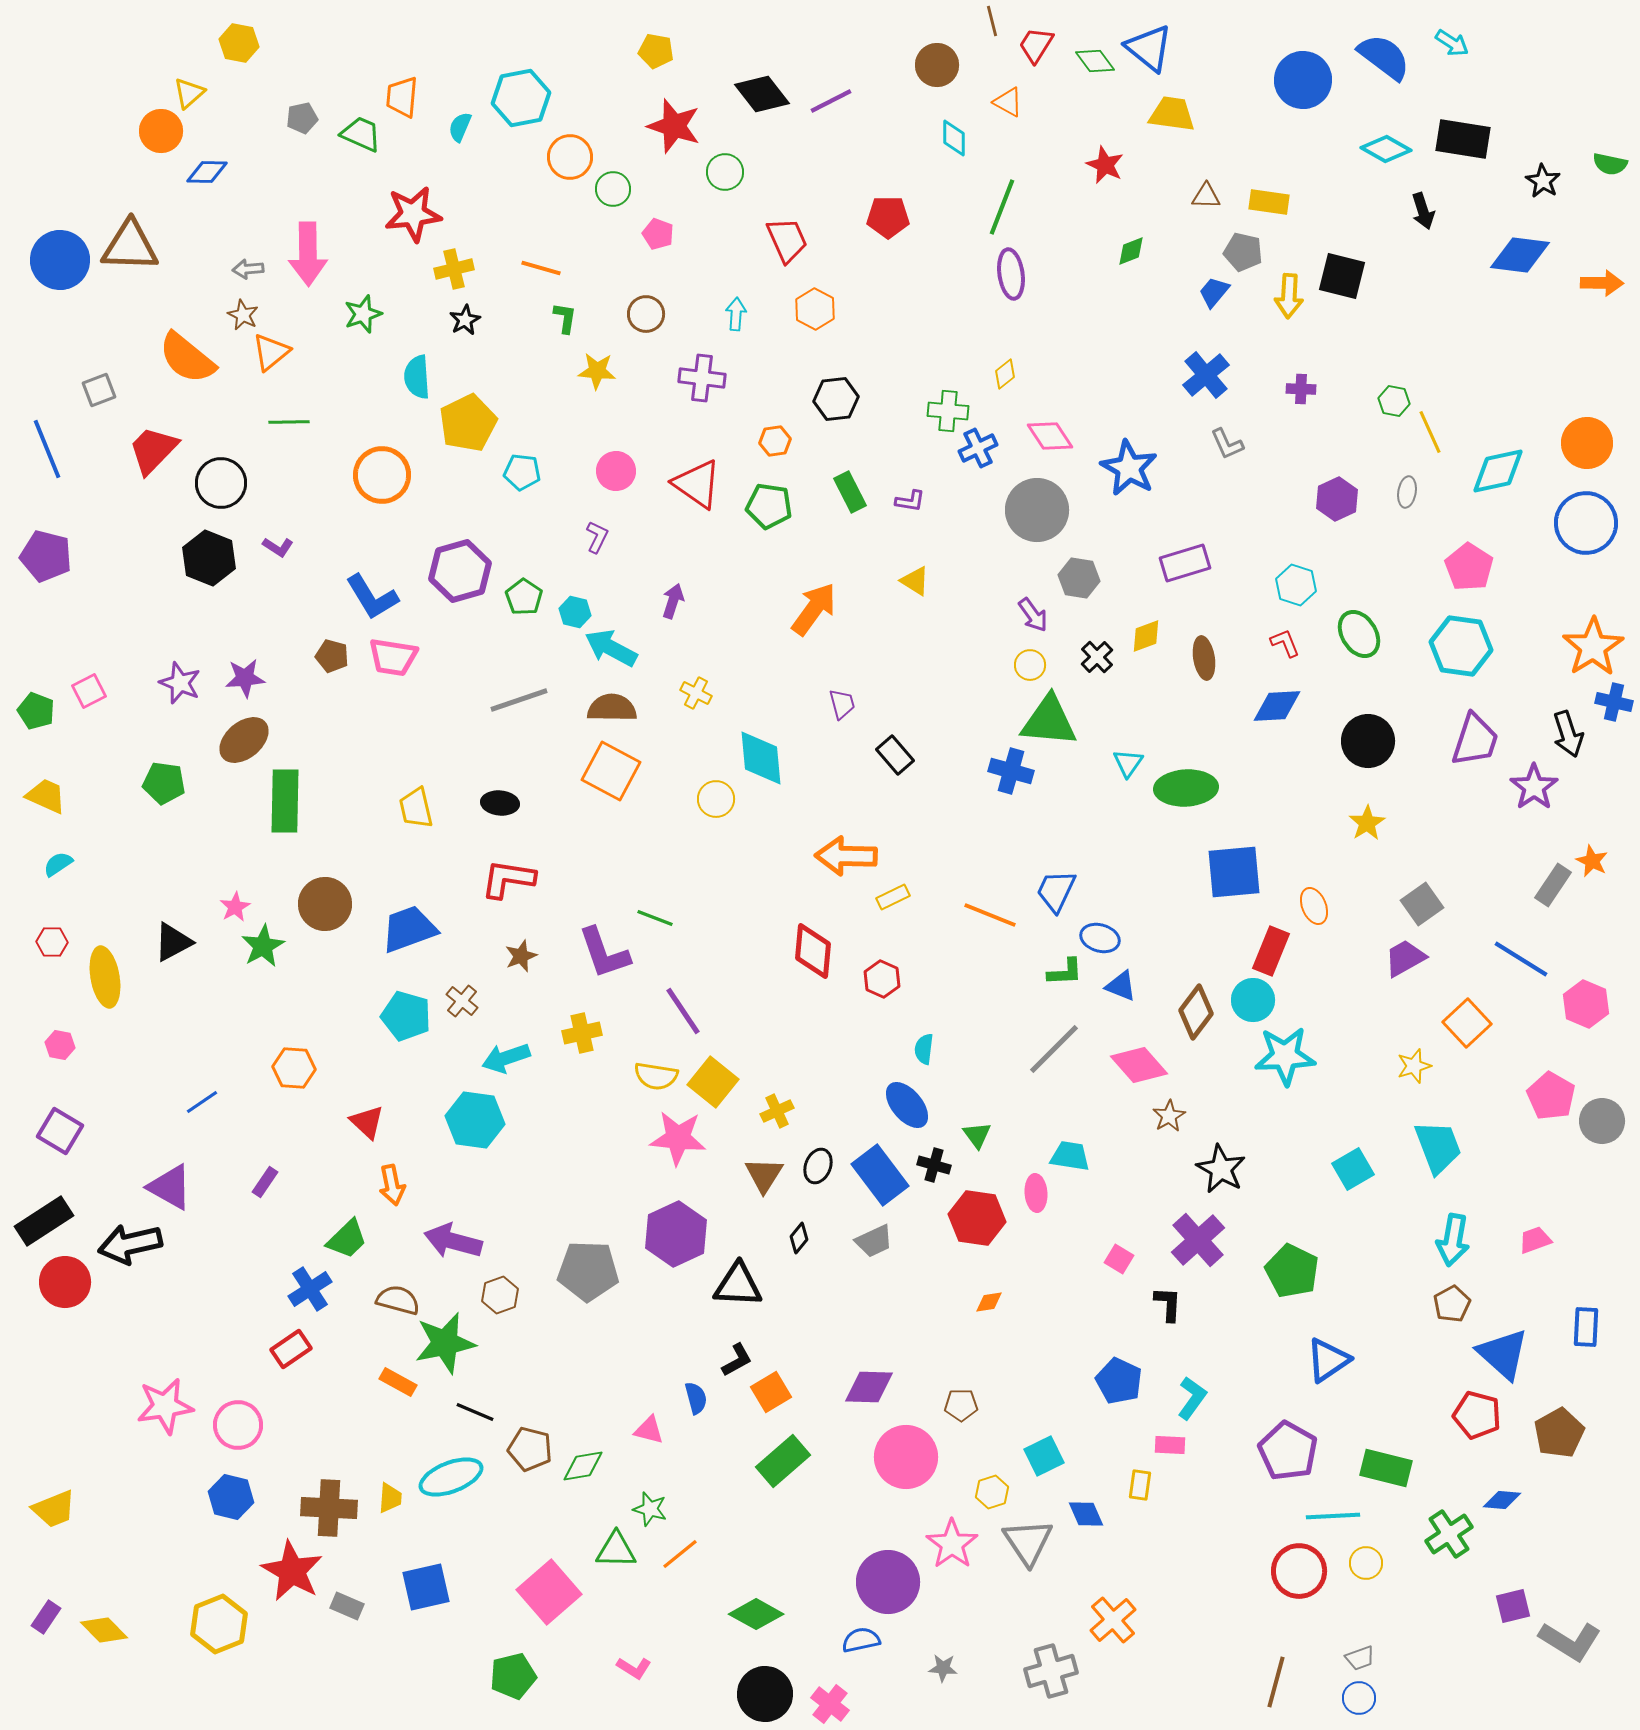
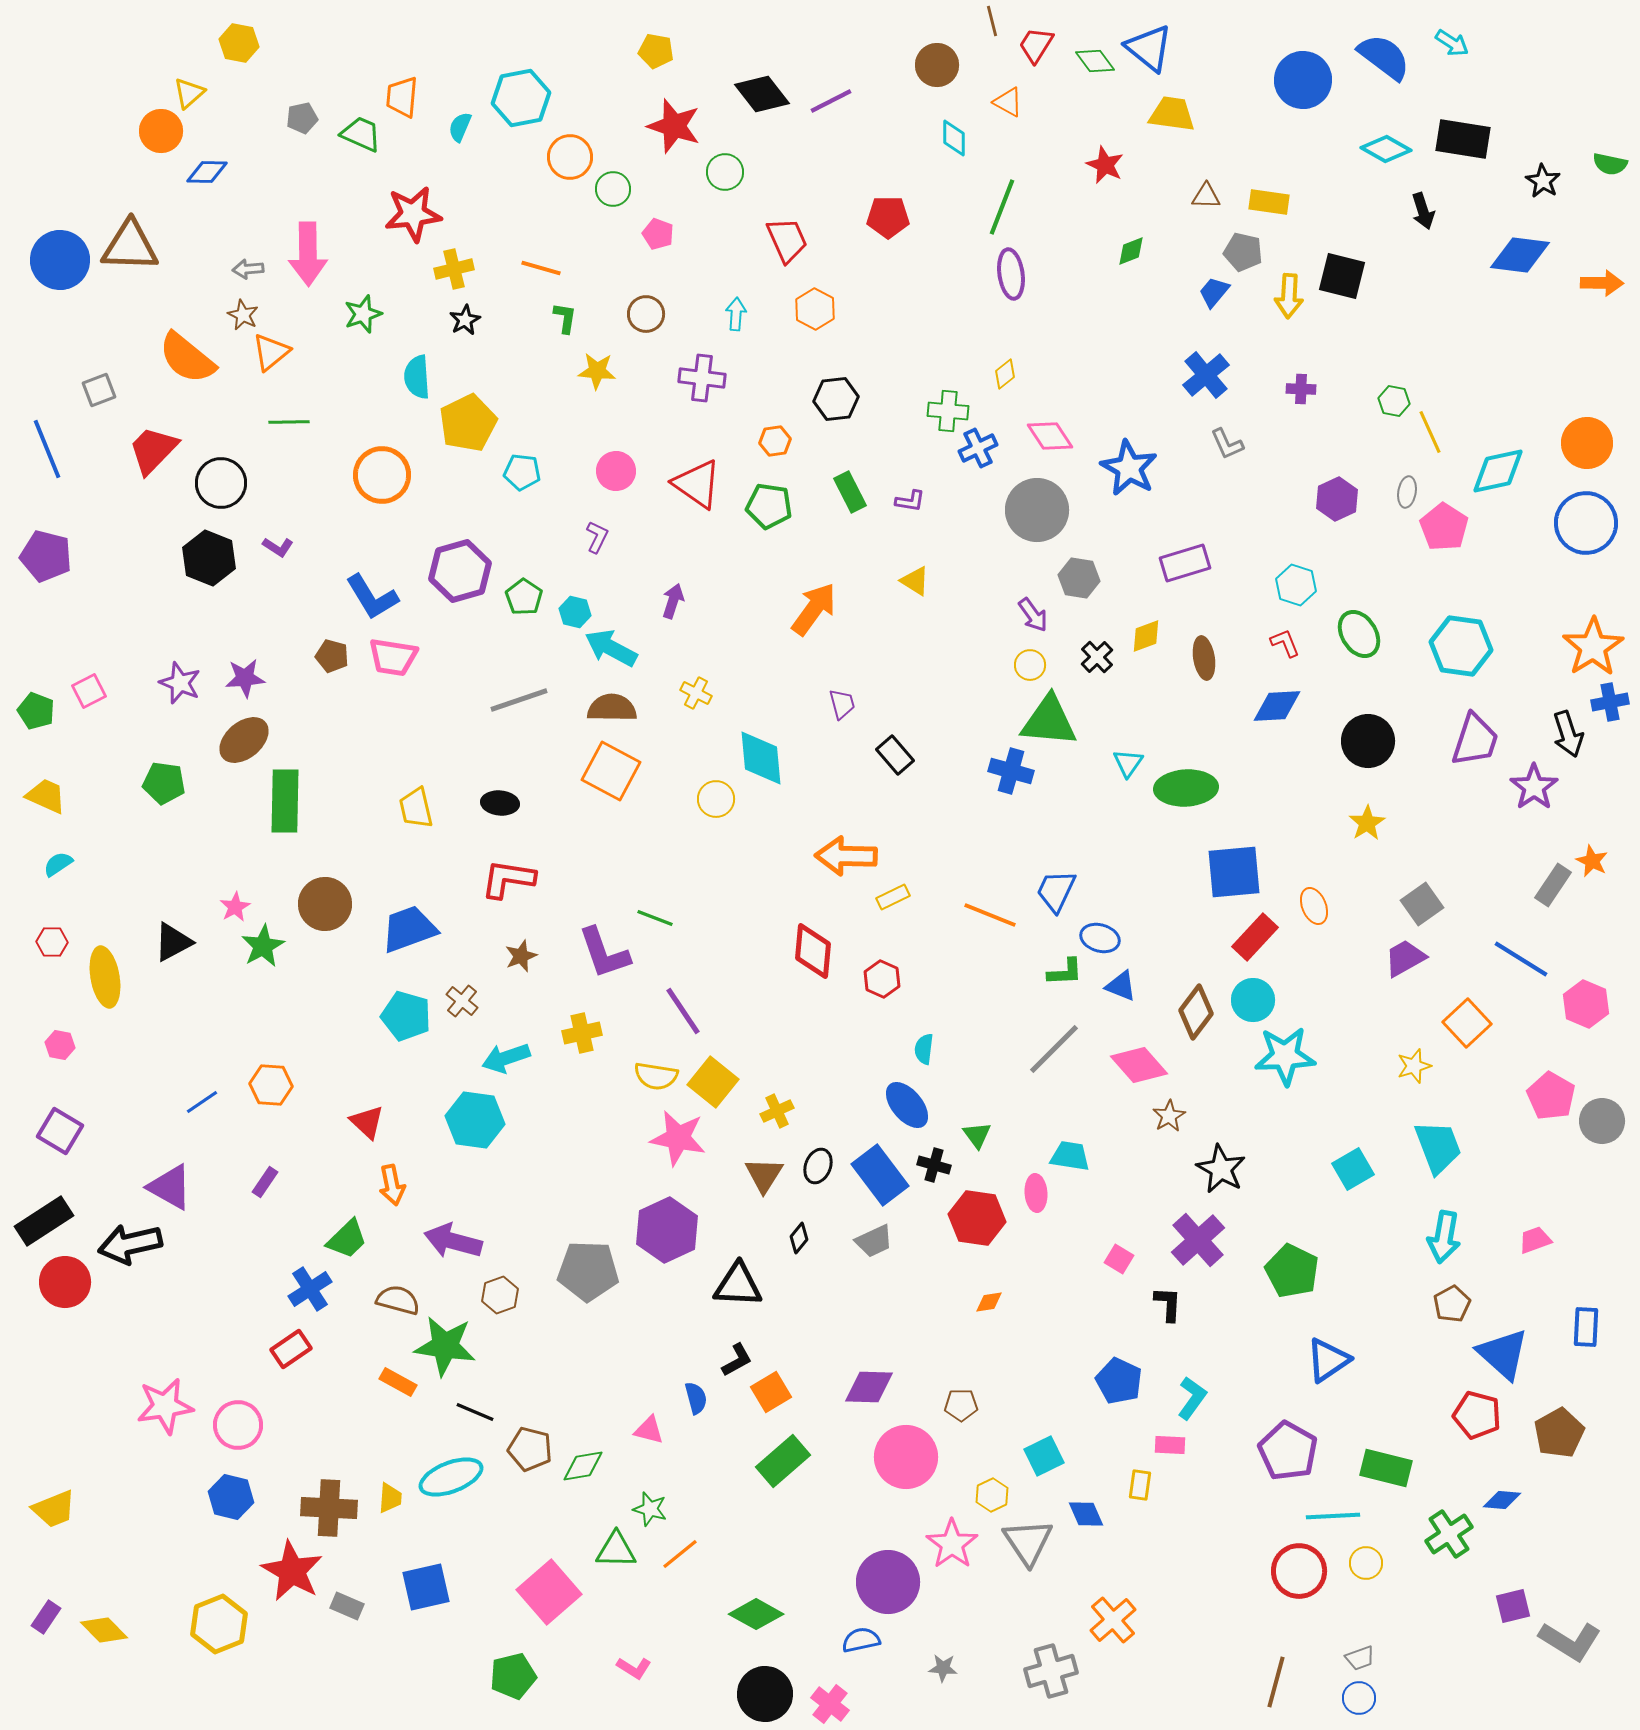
pink pentagon at (1469, 567): moved 25 px left, 40 px up
blue cross at (1614, 702): moved 4 px left; rotated 24 degrees counterclockwise
red rectangle at (1271, 951): moved 16 px left, 14 px up; rotated 21 degrees clockwise
orange hexagon at (294, 1068): moved 23 px left, 17 px down
pink star at (678, 1138): rotated 6 degrees clockwise
purple hexagon at (676, 1234): moved 9 px left, 4 px up
cyan arrow at (1453, 1240): moved 9 px left, 3 px up
green star at (445, 1343): moved 3 px down; rotated 20 degrees clockwise
yellow hexagon at (992, 1492): moved 3 px down; rotated 8 degrees counterclockwise
